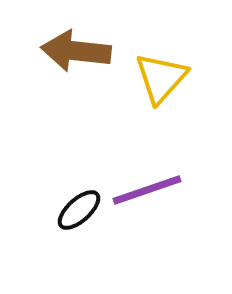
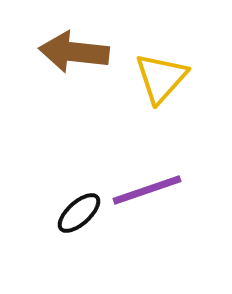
brown arrow: moved 2 px left, 1 px down
black ellipse: moved 3 px down
